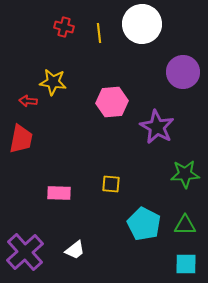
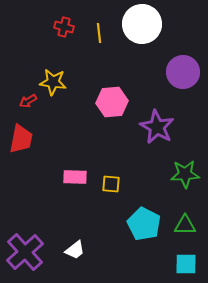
red arrow: rotated 36 degrees counterclockwise
pink rectangle: moved 16 px right, 16 px up
